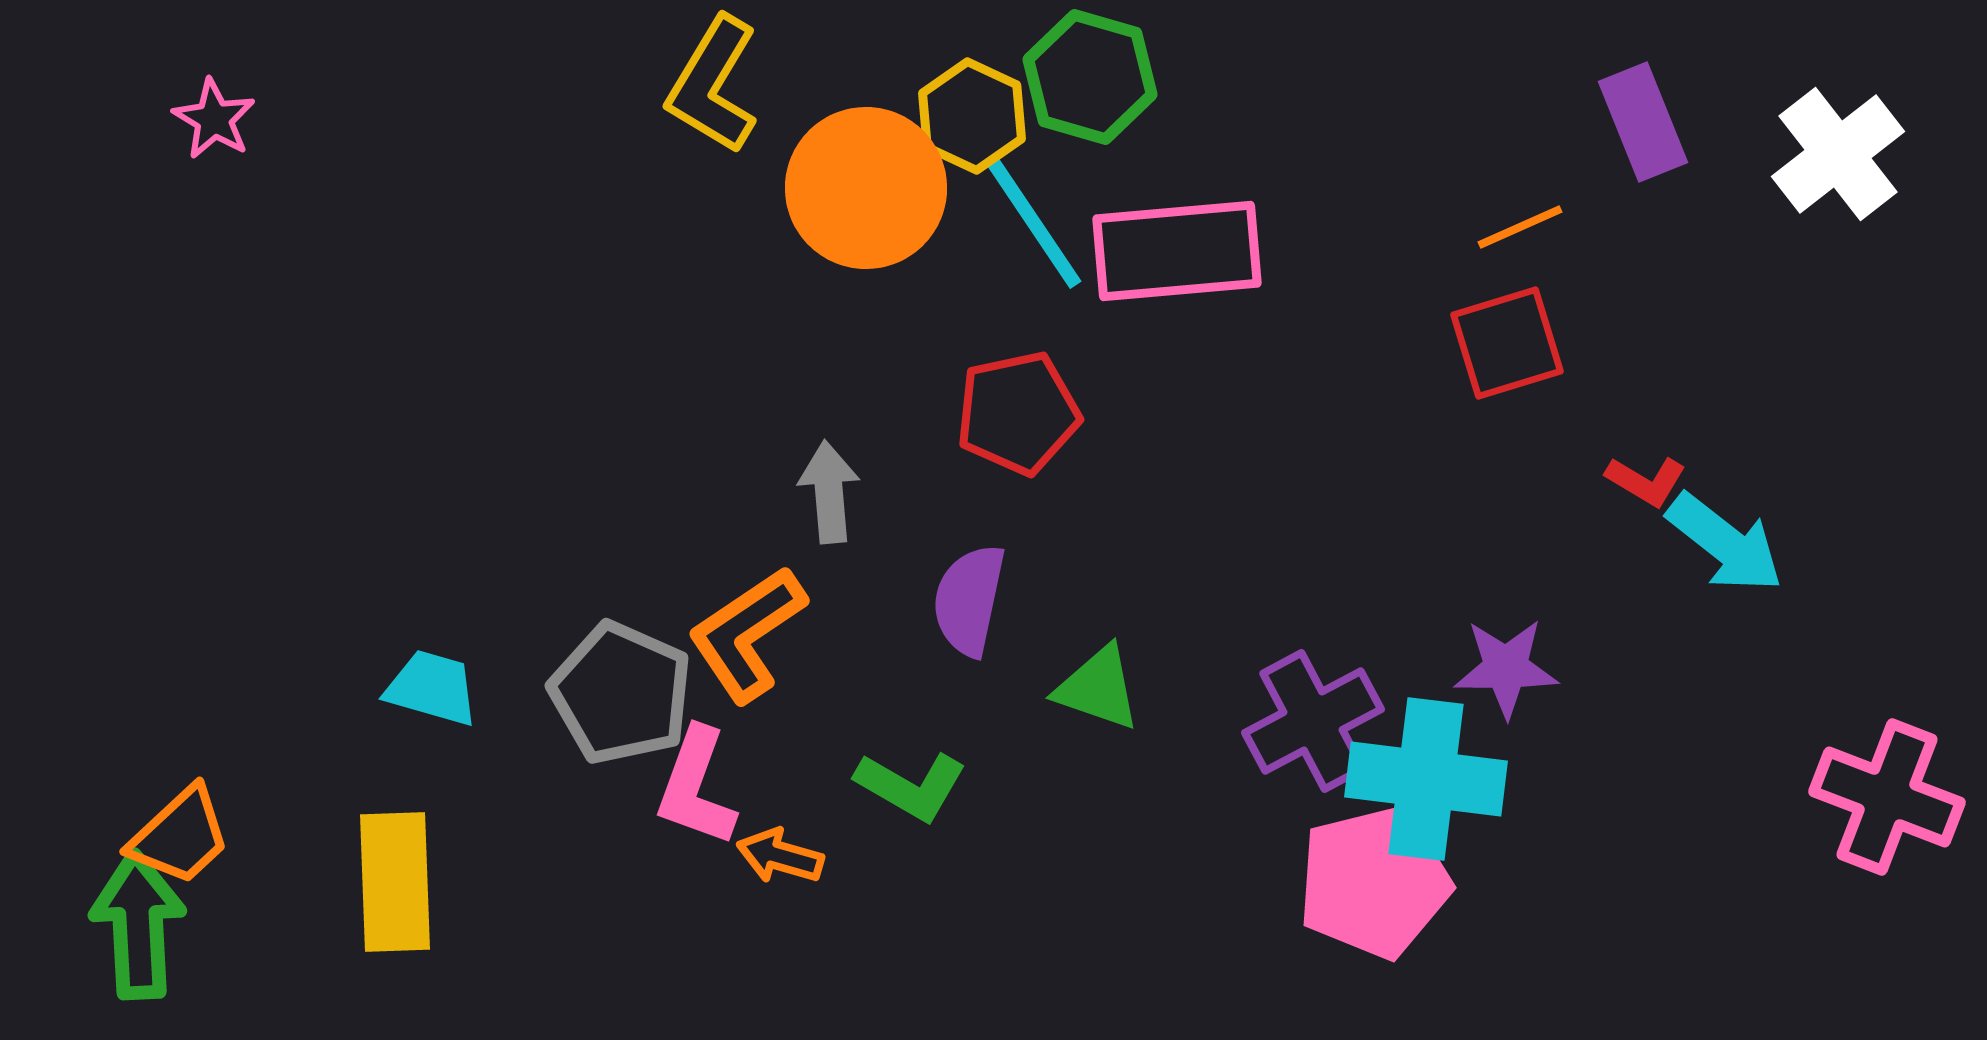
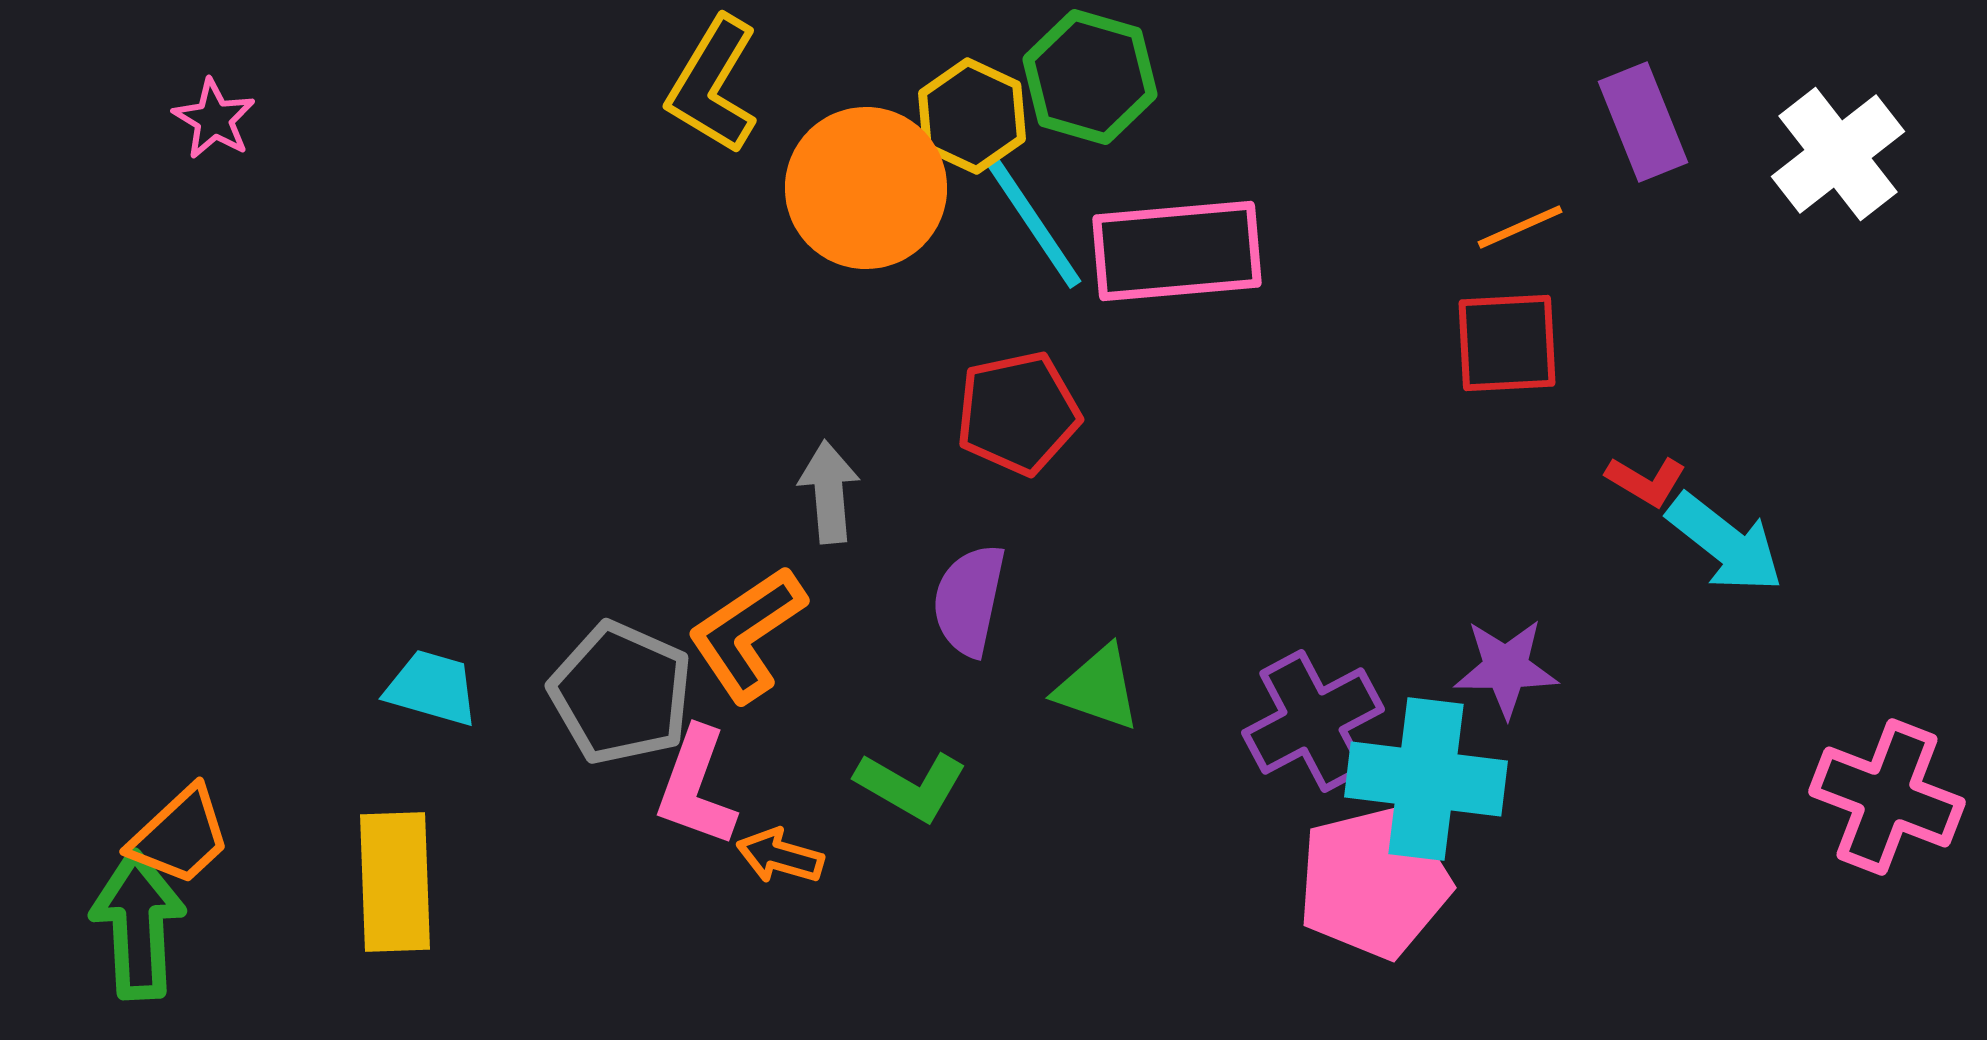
red square: rotated 14 degrees clockwise
